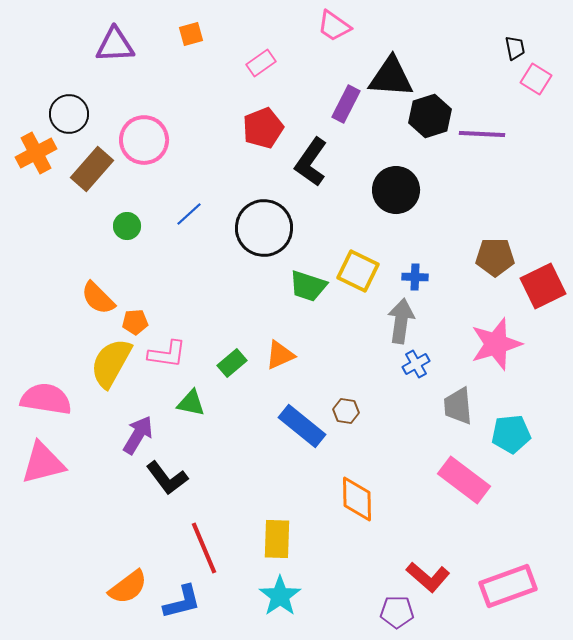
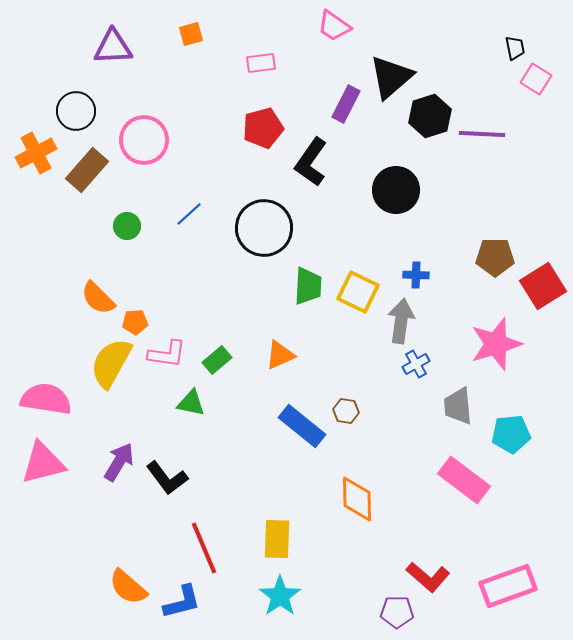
purple triangle at (115, 45): moved 2 px left, 2 px down
pink rectangle at (261, 63): rotated 28 degrees clockwise
black triangle at (391, 77): rotated 45 degrees counterclockwise
black circle at (69, 114): moved 7 px right, 3 px up
red pentagon at (263, 128): rotated 6 degrees clockwise
brown rectangle at (92, 169): moved 5 px left, 1 px down
yellow square at (358, 271): moved 21 px down
blue cross at (415, 277): moved 1 px right, 2 px up
green trapezoid at (308, 286): rotated 105 degrees counterclockwise
red square at (543, 286): rotated 6 degrees counterclockwise
green rectangle at (232, 363): moved 15 px left, 3 px up
purple arrow at (138, 435): moved 19 px left, 27 px down
orange semicircle at (128, 587): rotated 78 degrees clockwise
